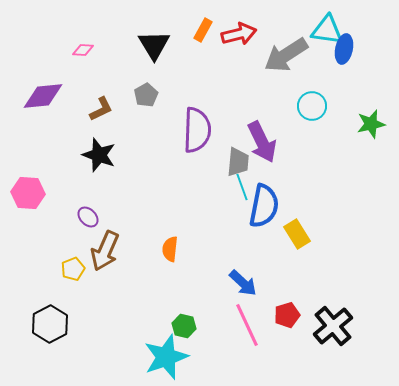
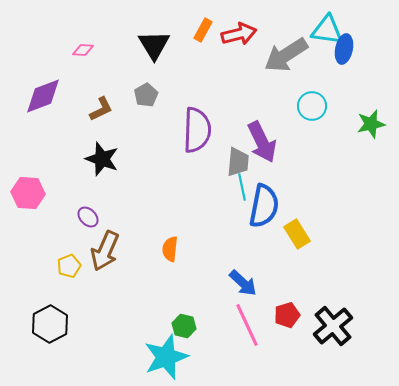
purple diamond: rotated 15 degrees counterclockwise
black star: moved 3 px right, 4 px down
cyan line: rotated 8 degrees clockwise
yellow pentagon: moved 4 px left, 3 px up
